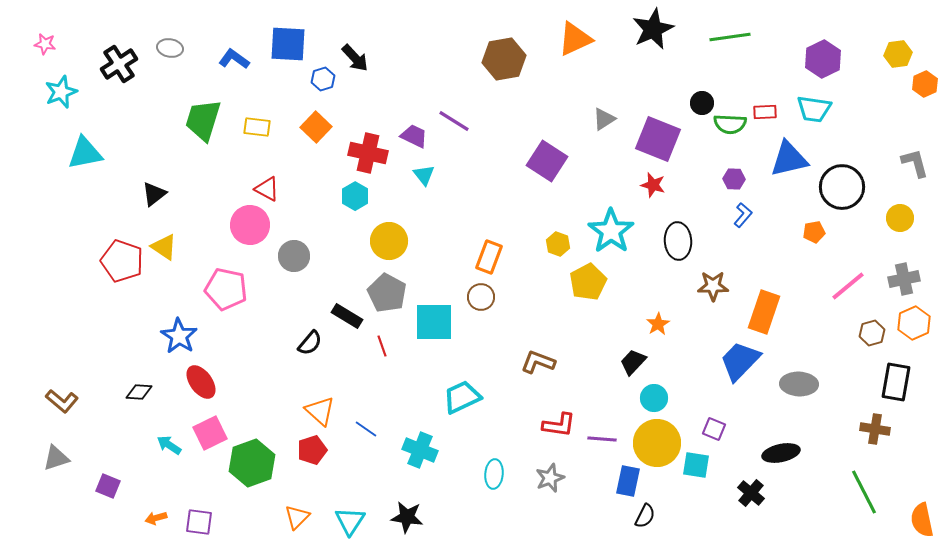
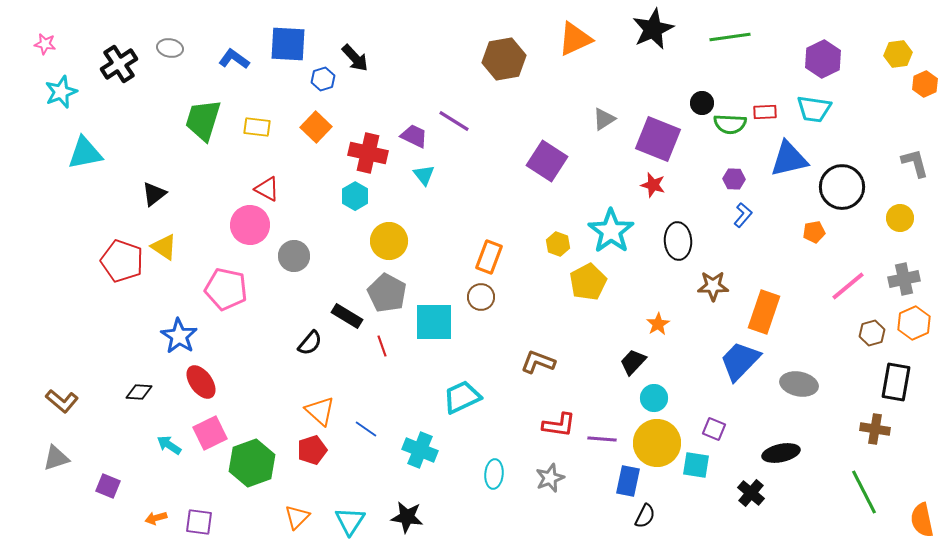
gray ellipse at (799, 384): rotated 9 degrees clockwise
